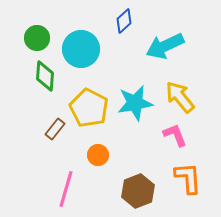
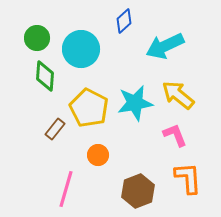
yellow arrow: moved 2 px left, 2 px up; rotated 12 degrees counterclockwise
